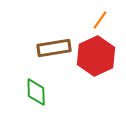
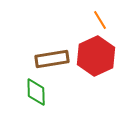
orange line: rotated 66 degrees counterclockwise
brown rectangle: moved 2 px left, 11 px down
